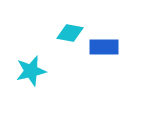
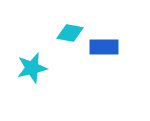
cyan star: moved 1 px right, 3 px up
